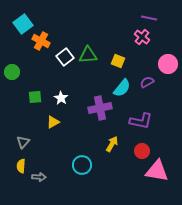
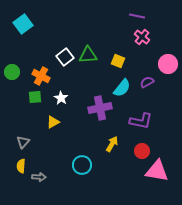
purple line: moved 12 px left, 2 px up
orange cross: moved 35 px down
